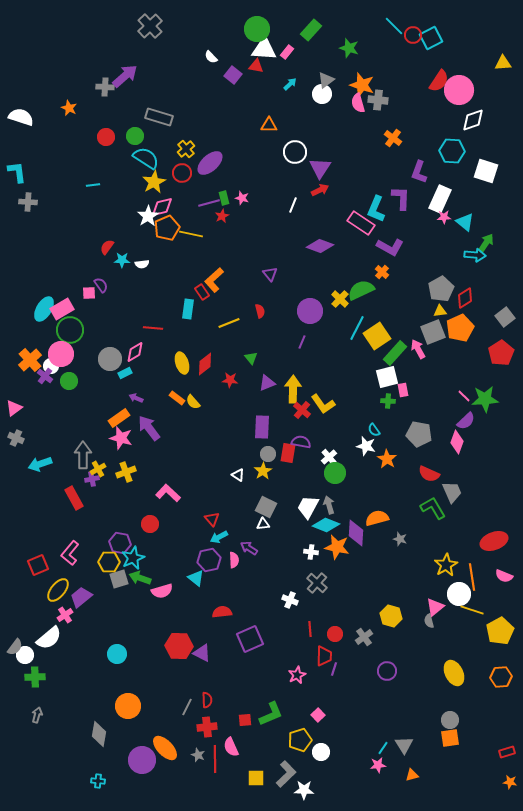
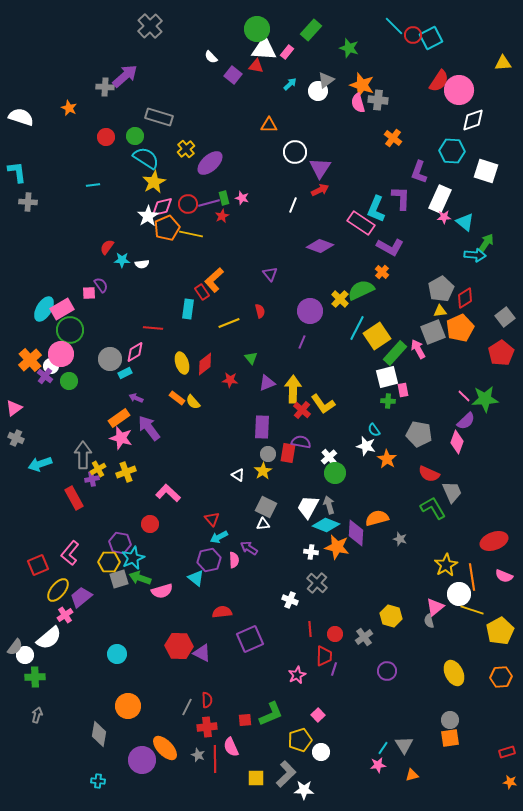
white circle at (322, 94): moved 4 px left, 3 px up
red circle at (182, 173): moved 6 px right, 31 px down
